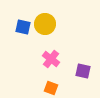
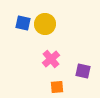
blue square: moved 4 px up
pink cross: rotated 12 degrees clockwise
orange square: moved 6 px right, 1 px up; rotated 24 degrees counterclockwise
